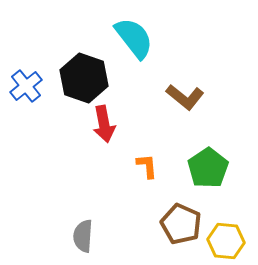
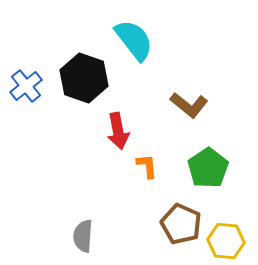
cyan semicircle: moved 2 px down
brown L-shape: moved 4 px right, 8 px down
red arrow: moved 14 px right, 7 px down
